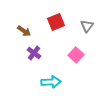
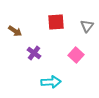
red square: rotated 18 degrees clockwise
brown arrow: moved 9 px left
